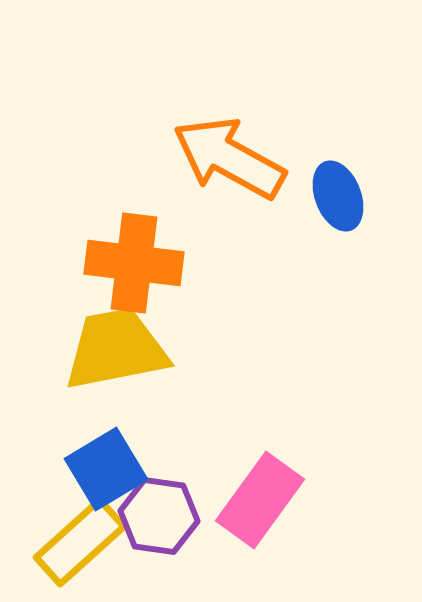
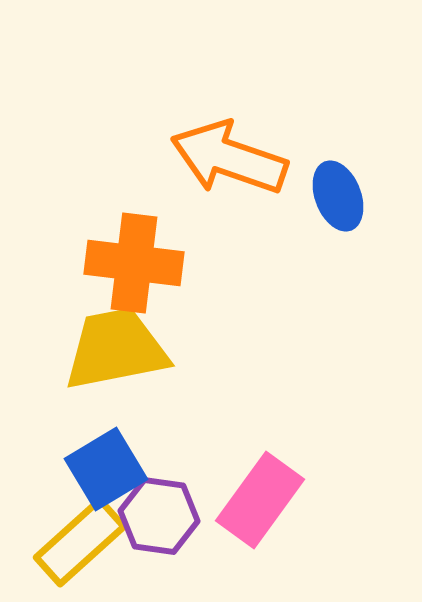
orange arrow: rotated 10 degrees counterclockwise
